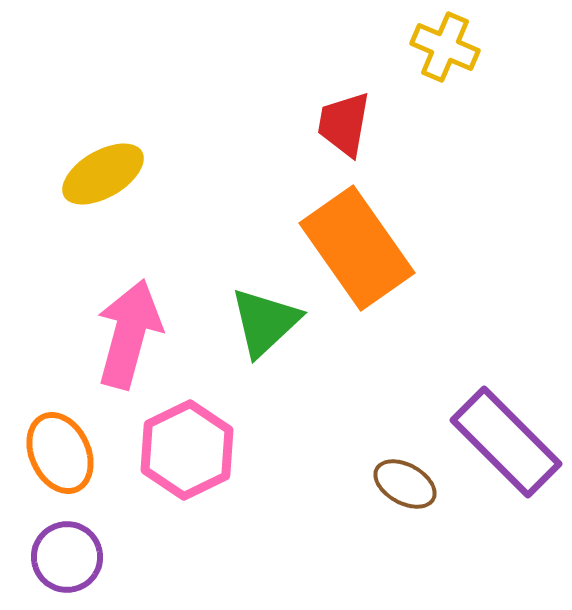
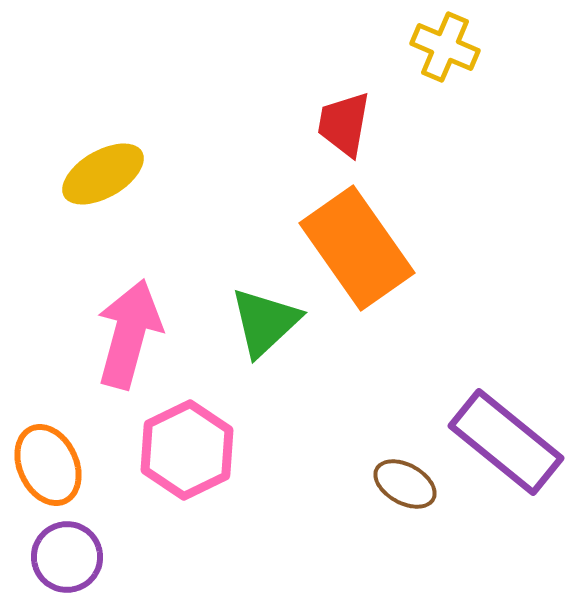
purple rectangle: rotated 6 degrees counterclockwise
orange ellipse: moved 12 px left, 12 px down
